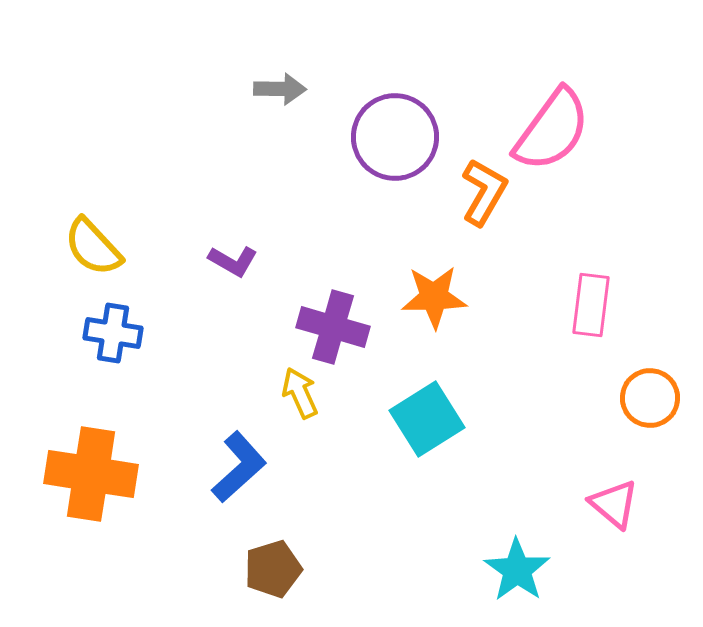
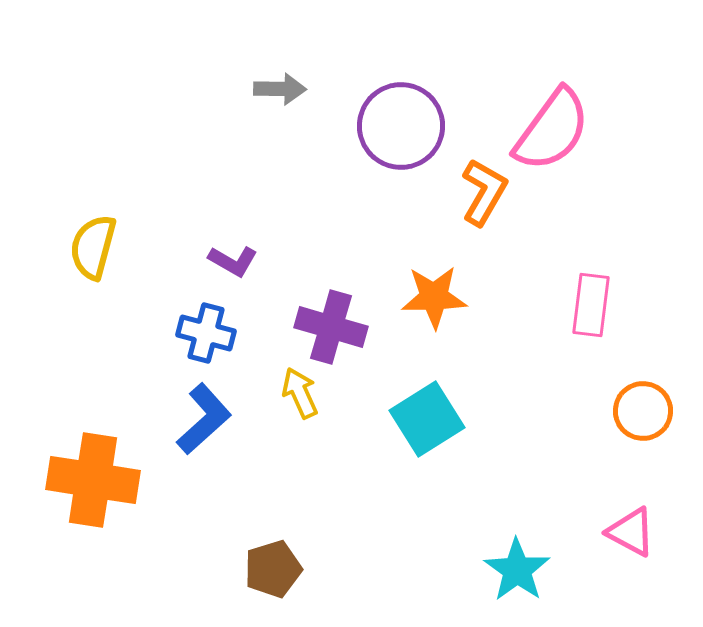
purple circle: moved 6 px right, 11 px up
yellow semicircle: rotated 58 degrees clockwise
purple cross: moved 2 px left
blue cross: moved 93 px right; rotated 6 degrees clockwise
orange circle: moved 7 px left, 13 px down
blue L-shape: moved 35 px left, 48 px up
orange cross: moved 2 px right, 6 px down
pink triangle: moved 17 px right, 28 px down; rotated 12 degrees counterclockwise
